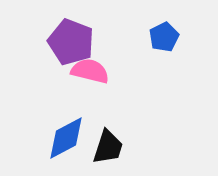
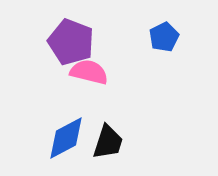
pink semicircle: moved 1 px left, 1 px down
black trapezoid: moved 5 px up
